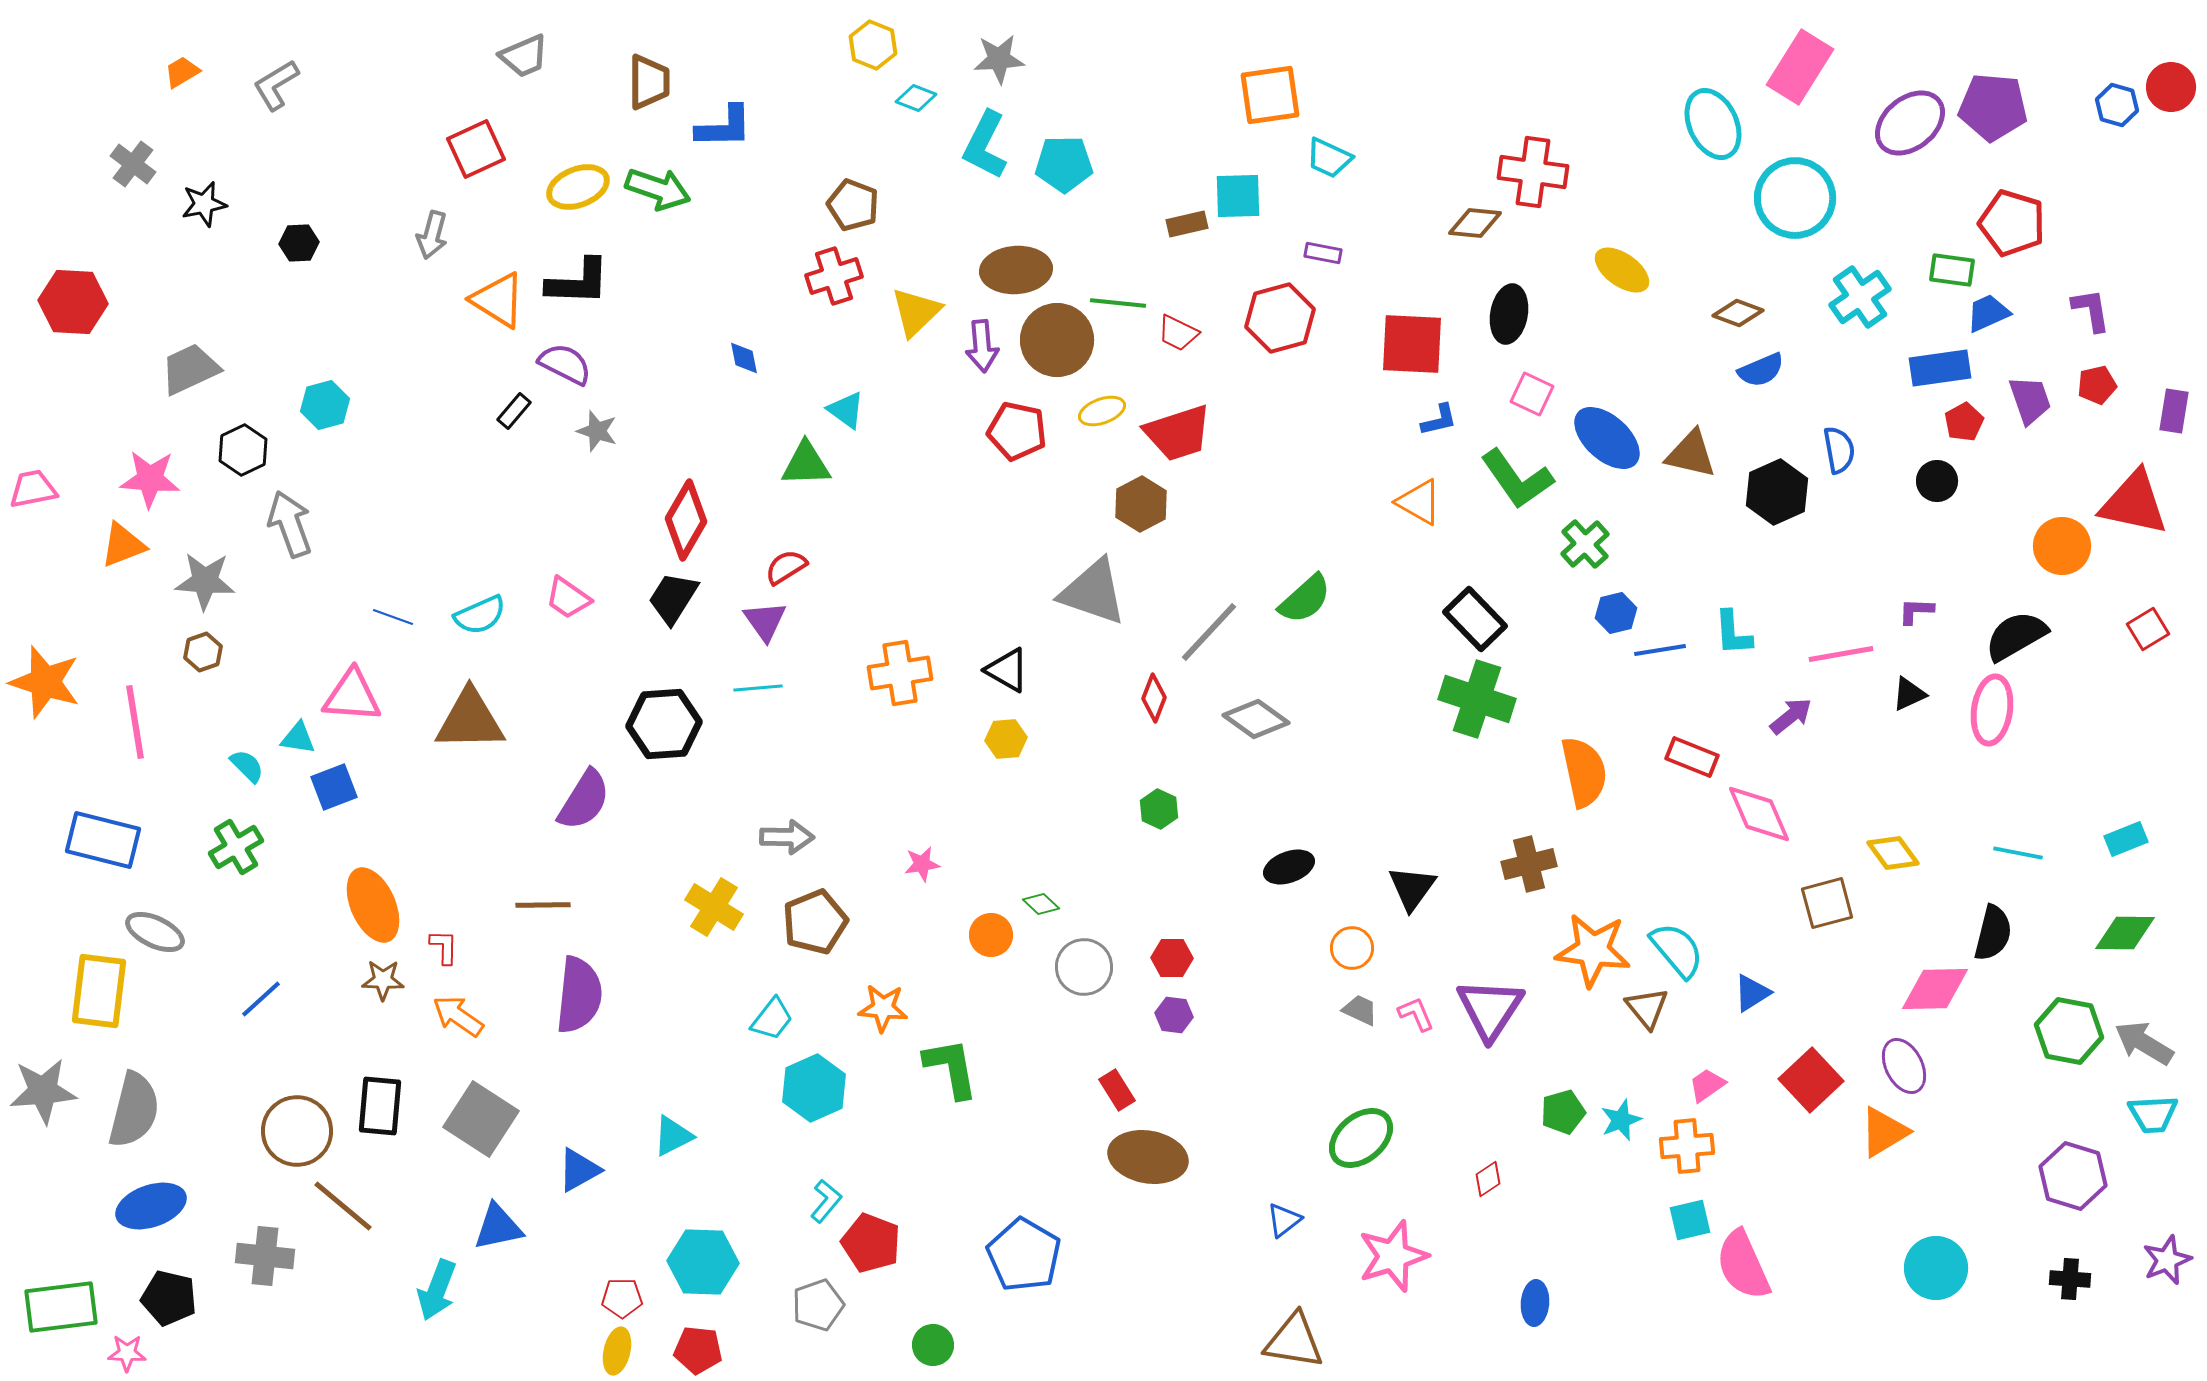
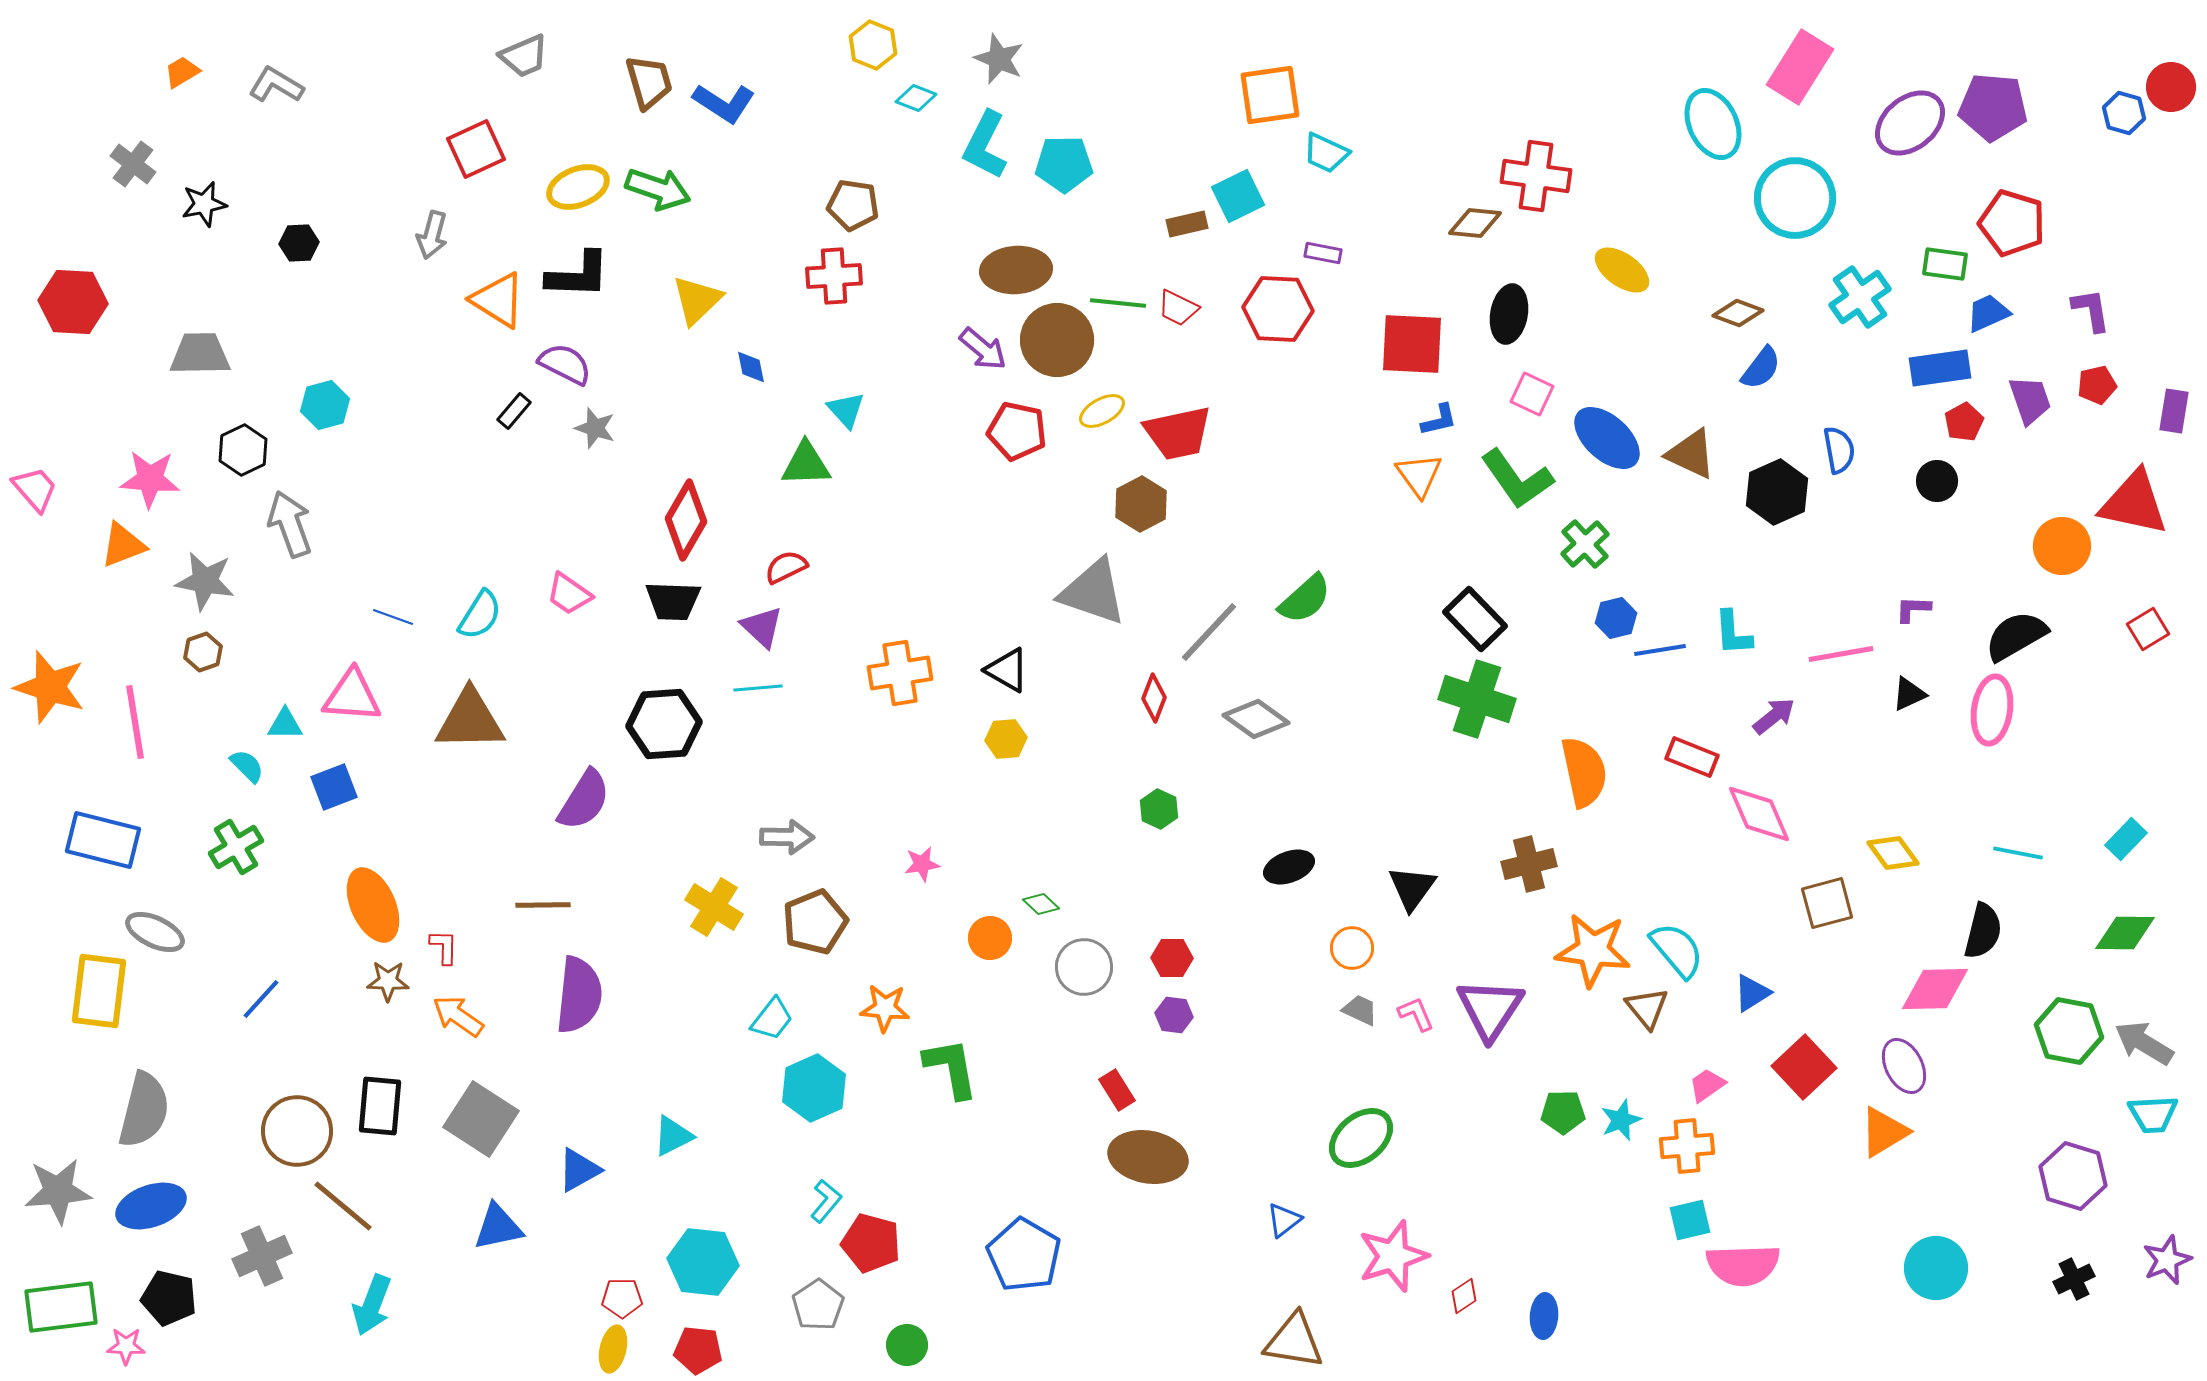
gray star at (999, 59): rotated 27 degrees clockwise
brown trapezoid at (649, 82): rotated 16 degrees counterclockwise
gray L-shape at (276, 85): rotated 62 degrees clockwise
blue hexagon at (2117, 105): moved 7 px right, 8 px down
blue L-shape at (724, 127): moved 24 px up; rotated 34 degrees clockwise
cyan trapezoid at (1329, 158): moved 3 px left, 5 px up
red cross at (1533, 172): moved 3 px right, 4 px down
cyan square at (1238, 196): rotated 24 degrees counterclockwise
brown pentagon at (853, 205): rotated 12 degrees counterclockwise
green rectangle at (1952, 270): moved 7 px left, 6 px up
red cross at (834, 276): rotated 14 degrees clockwise
black L-shape at (578, 282): moved 7 px up
yellow triangle at (916, 312): moved 219 px left, 12 px up
red hexagon at (1280, 318): moved 2 px left, 9 px up; rotated 18 degrees clockwise
red trapezoid at (1178, 333): moved 25 px up
purple arrow at (982, 346): moved 1 px right, 3 px down; rotated 45 degrees counterclockwise
blue diamond at (744, 358): moved 7 px right, 9 px down
gray trapezoid at (190, 369): moved 10 px right, 15 px up; rotated 24 degrees clockwise
blue semicircle at (1761, 370): moved 2 px up; rotated 30 degrees counterclockwise
cyan triangle at (846, 410): rotated 12 degrees clockwise
yellow ellipse at (1102, 411): rotated 9 degrees counterclockwise
gray star at (597, 431): moved 2 px left, 3 px up
red trapezoid at (1178, 433): rotated 6 degrees clockwise
brown triangle at (1691, 454): rotated 12 degrees clockwise
pink trapezoid at (33, 489): moved 2 px right; rotated 60 degrees clockwise
orange triangle at (1419, 502): moved 27 px up; rotated 24 degrees clockwise
red semicircle at (786, 567): rotated 6 degrees clockwise
gray star at (205, 581): rotated 6 degrees clockwise
pink trapezoid at (568, 598): moved 1 px right, 4 px up
black trapezoid at (673, 598): moved 3 px down; rotated 120 degrees counterclockwise
purple L-shape at (1916, 611): moved 3 px left, 2 px up
blue hexagon at (1616, 613): moved 5 px down
cyan semicircle at (480, 615): rotated 34 degrees counterclockwise
purple triangle at (765, 621): moved 3 px left, 6 px down; rotated 12 degrees counterclockwise
orange star at (45, 682): moved 5 px right, 5 px down
purple arrow at (1791, 716): moved 17 px left
cyan triangle at (298, 738): moved 13 px left, 14 px up; rotated 9 degrees counterclockwise
cyan rectangle at (2126, 839): rotated 24 degrees counterclockwise
black semicircle at (1993, 933): moved 10 px left, 2 px up
orange circle at (991, 935): moved 1 px left, 3 px down
brown star at (383, 980): moved 5 px right, 1 px down
blue line at (261, 999): rotated 6 degrees counterclockwise
orange star at (883, 1008): moved 2 px right
red square at (1811, 1080): moved 7 px left, 13 px up
gray star at (43, 1091): moved 15 px right, 100 px down
gray semicircle at (134, 1110): moved 10 px right
green pentagon at (1563, 1112): rotated 15 degrees clockwise
red diamond at (1488, 1179): moved 24 px left, 117 px down
red pentagon at (871, 1243): rotated 6 degrees counterclockwise
gray cross at (265, 1256): moved 3 px left; rotated 30 degrees counterclockwise
cyan hexagon at (703, 1262): rotated 4 degrees clockwise
pink semicircle at (1743, 1265): rotated 68 degrees counterclockwise
black cross at (2070, 1279): moved 4 px right; rotated 30 degrees counterclockwise
cyan arrow at (437, 1290): moved 65 px left, 15 px down
blue ellipse at (1535, 1303): moved 9 px right, 13 px down
gray pentagon at (818, 1305): rotated 15 degrees counterclockwise
green circle at (933, 1345): moved 26 px left
yellow ellipse at (617, 1351): moved 4 px left, 2 px up
pink star at (127, 1353): moved 1 px left, 7 px up
